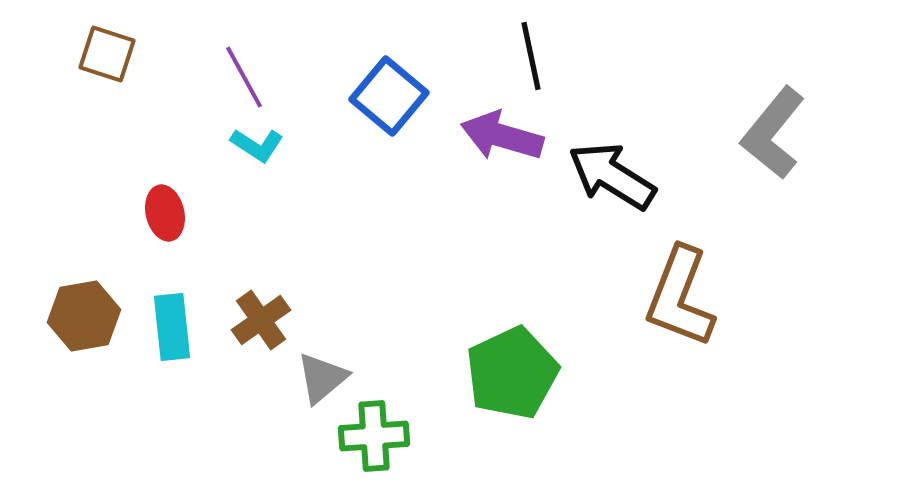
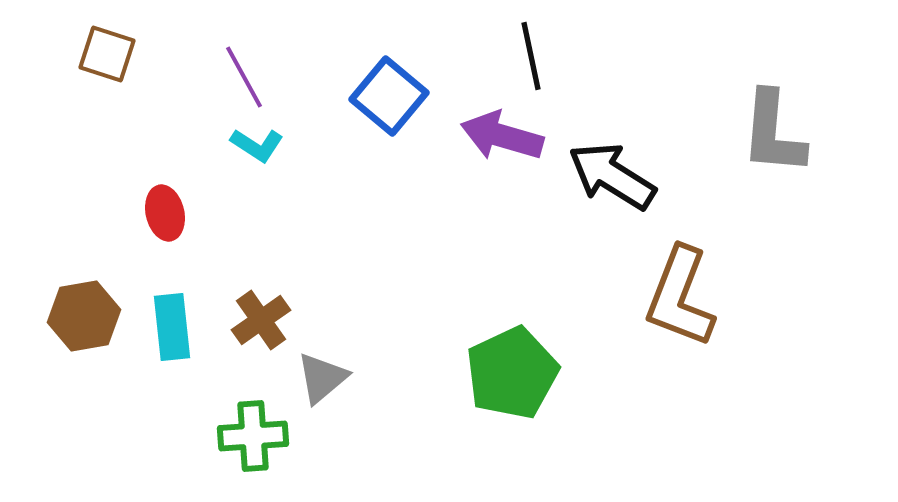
gray L-shape: rotated 34 degrees counterclockwise
green cross: moved 121 px left
